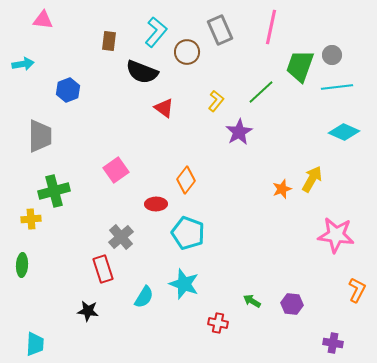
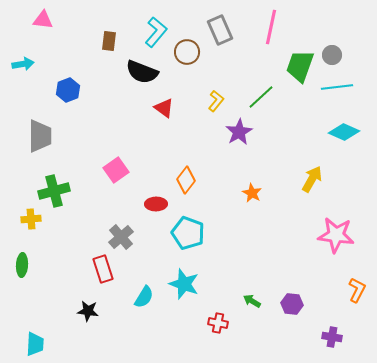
green line: moved 5 px down
orange star: moved 30 px left, 4 px down; rotated 24 degrees counterclockwise
purple cross: moved 1 px left, 6 px up
